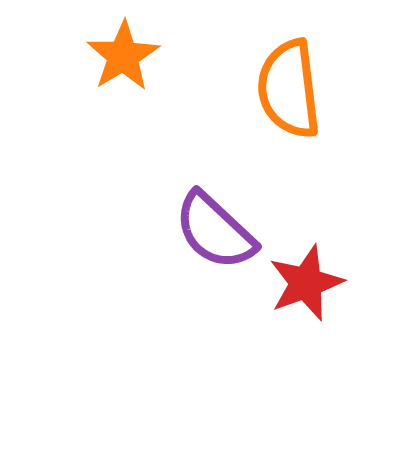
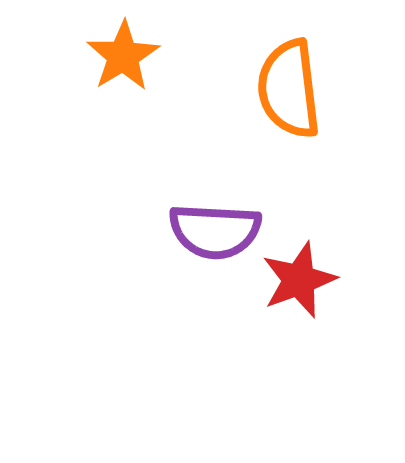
purple semicircle: rotated 40 degrees counterclockwise
red star: moved 7 px left, 3 px up
